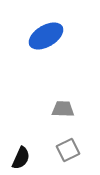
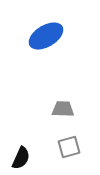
gray square: moved 1 px right, 3 px up; rotated 10 degrees clockwise
